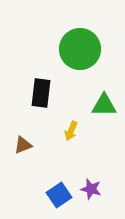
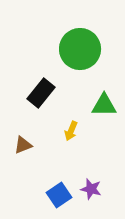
black rectangle: rotated 32 degrees clockwise
